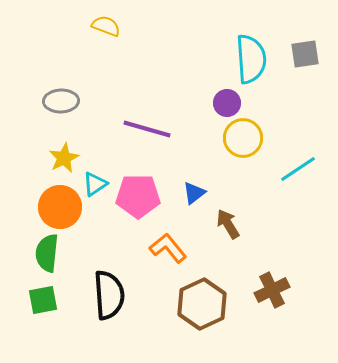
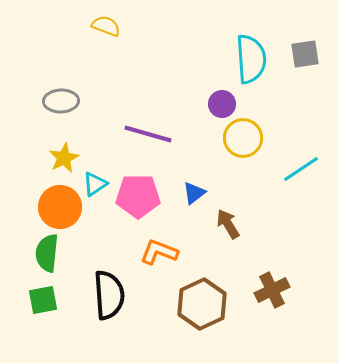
purple circle: moved 5 px left, 1 px down
purple line: moved 1 px right, 5 px down
cyan line: moved 3 px right
orange L-shape: moved 9 px left, 4 px down; rotated 30 degrees counterclockwise
